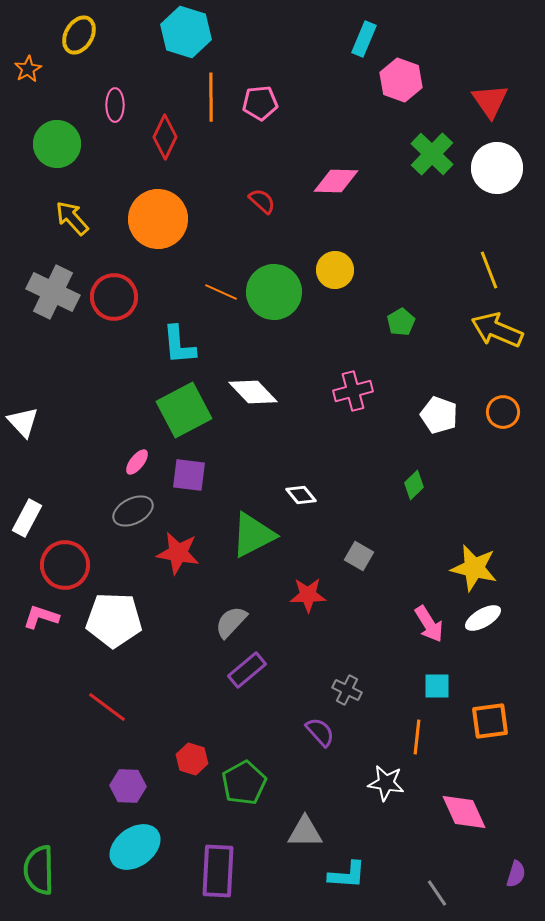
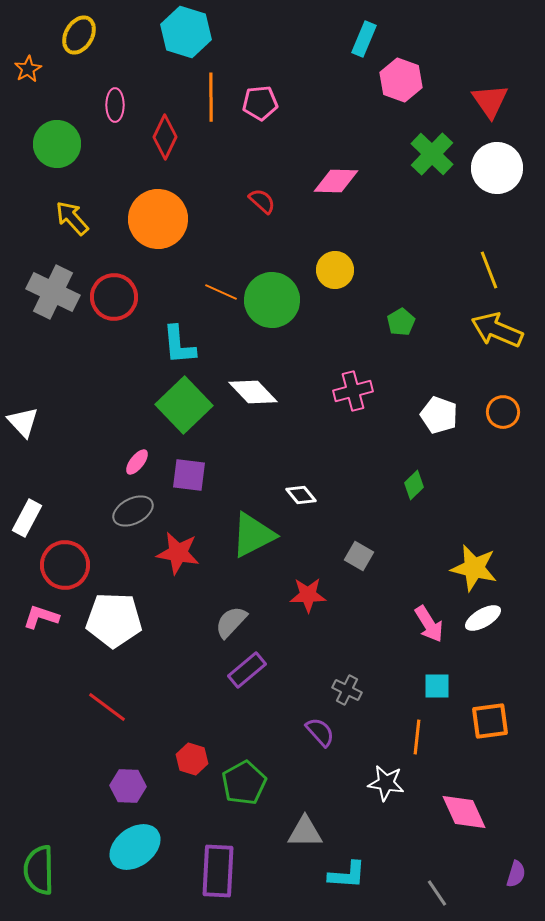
green circle at (274, 292): moved 2 px left, 8 px down
green square at (184, 410): moved 5 px up; rotated 16 degrees counterclockwise
